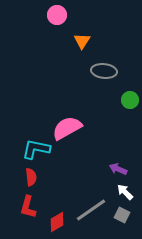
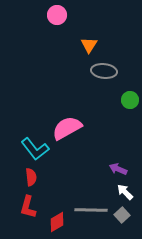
orange triangle: moved 7 px right, 4 px down
cyan L-shape: moved 1 px left; rotated 140 degrees counterclockwise
gray line: rotated 36 degrees clockwise
gray square: rotated 21 degrees clockwise
